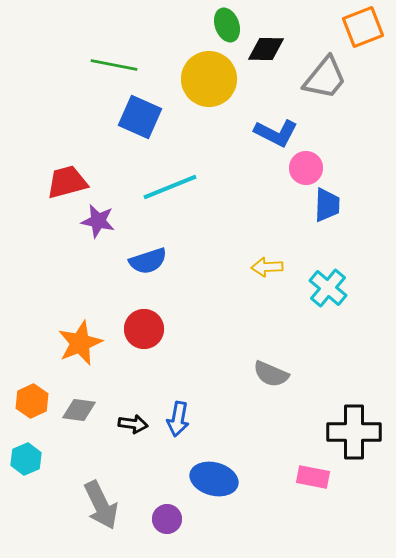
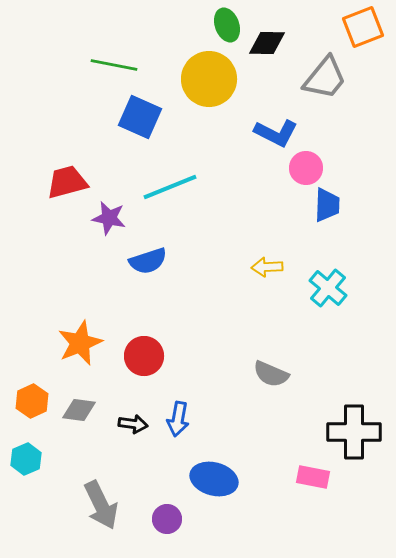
black diamond: moved 1 px right, 6 px up
purple star: moved 11 px right, 3 px up
red circle: moved 27 px down
